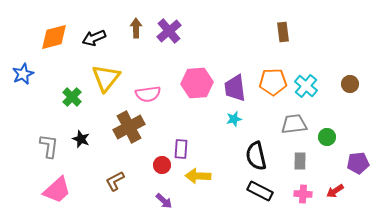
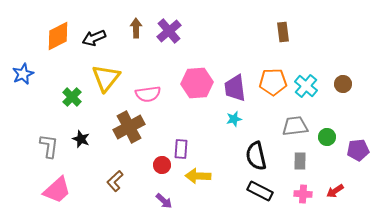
orange diamond: moved 4 px right, 1 px up; rotated 12 degrees counterclockwise
brown circle: moved 7 px left
gray trapezoid: moved 1 px right, 2 px down
purple pentagon: moved 13 px up
brown L-shape: rotated 15 degrees counterclockwise
